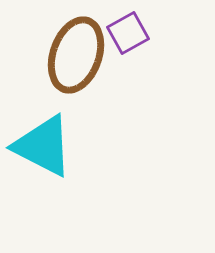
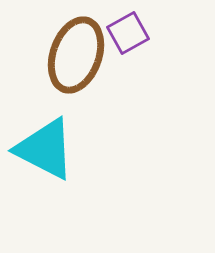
cyan triangle: moved 2 px right, 3 px down
